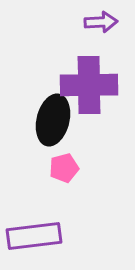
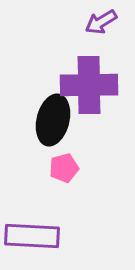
purple arrow: rotated 152 degrees clockwise
purple rectangle: moved 2 px left; rotated 10 degrees clockwise
